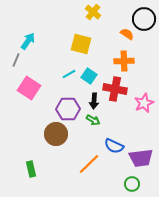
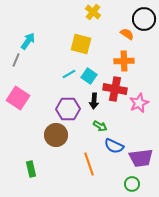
pink square: moved 11 px left, 10 px down
pink star: moved 5 px left
green arrow: moved 7 px right, 6 px down
brown circle: moved 1 px down
orange line: rotated 65 degrees counterclockwise
